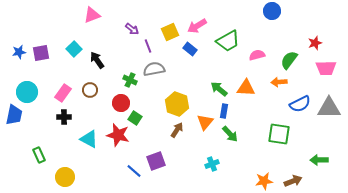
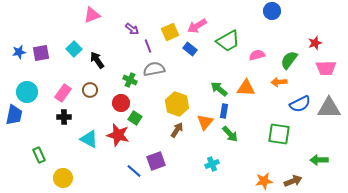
yellow circle at (65, 177): moved 2 px left, 1 px down
